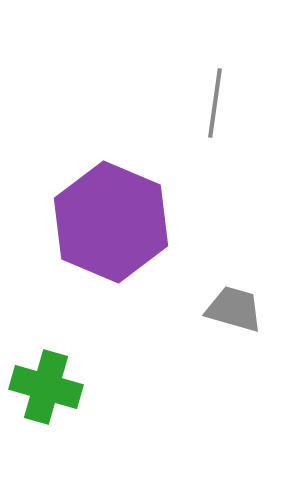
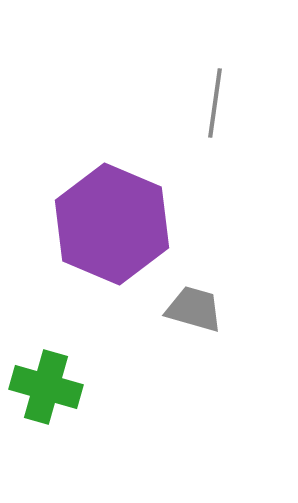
purple hexagon: moved 1 px right, 2 px down
gray trapezoid: moved 40 px left
